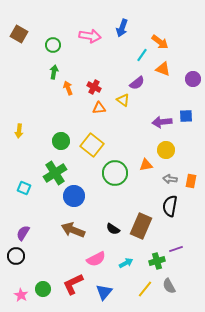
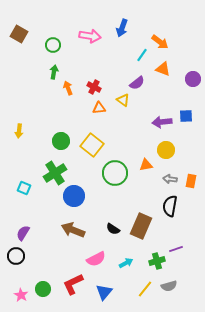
gray semicircle at (169, 286): rotated 77 degrees counterclockwise
